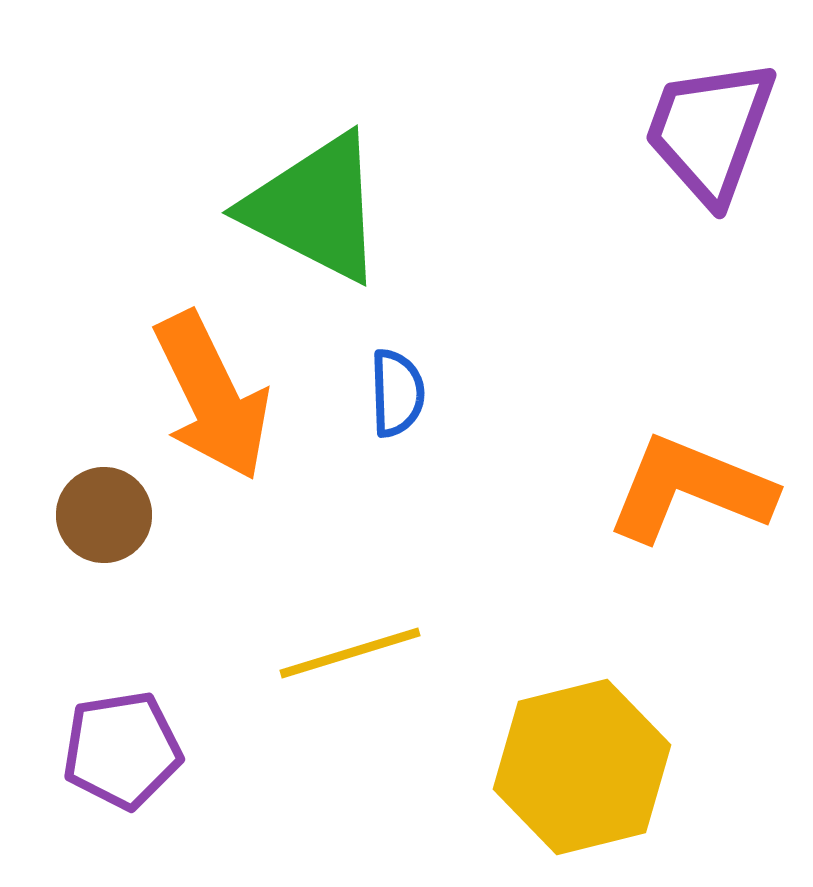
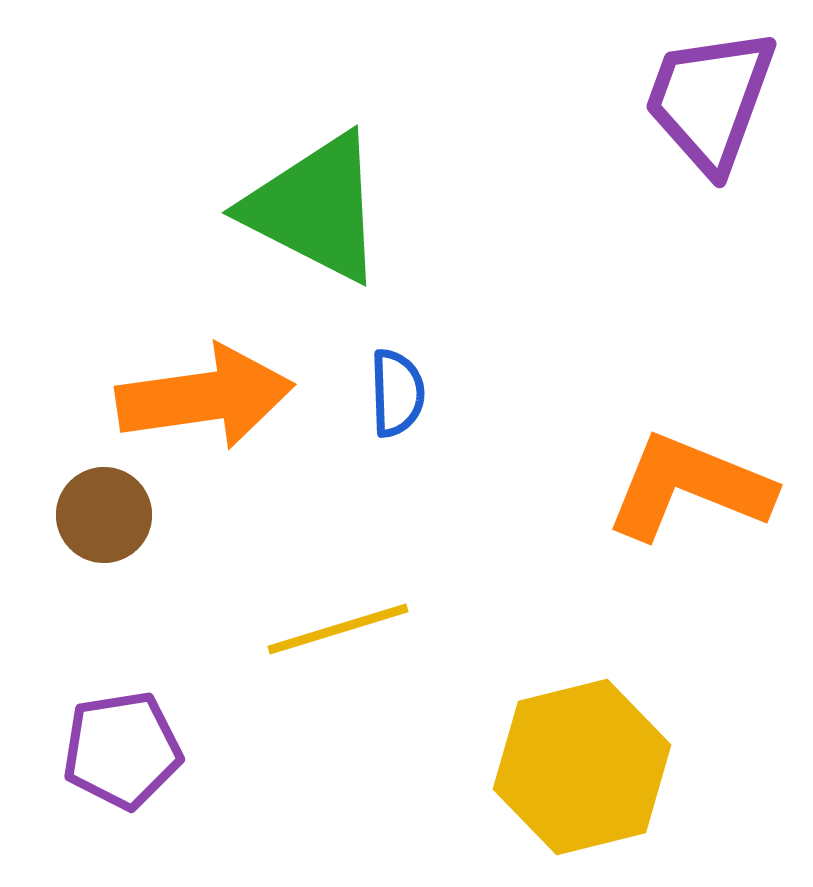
purple trapezoid: moved 31 px up
orange arrow: moved 7 px left, 1 px down; rotated 72 degrees counterclockwise
orange L-shape: moved 1 px left, 2 px up
yellow line: moved 12 px left, 24 px up
